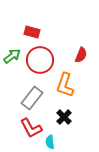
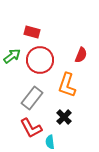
orange L-shape: moved 2 px right
